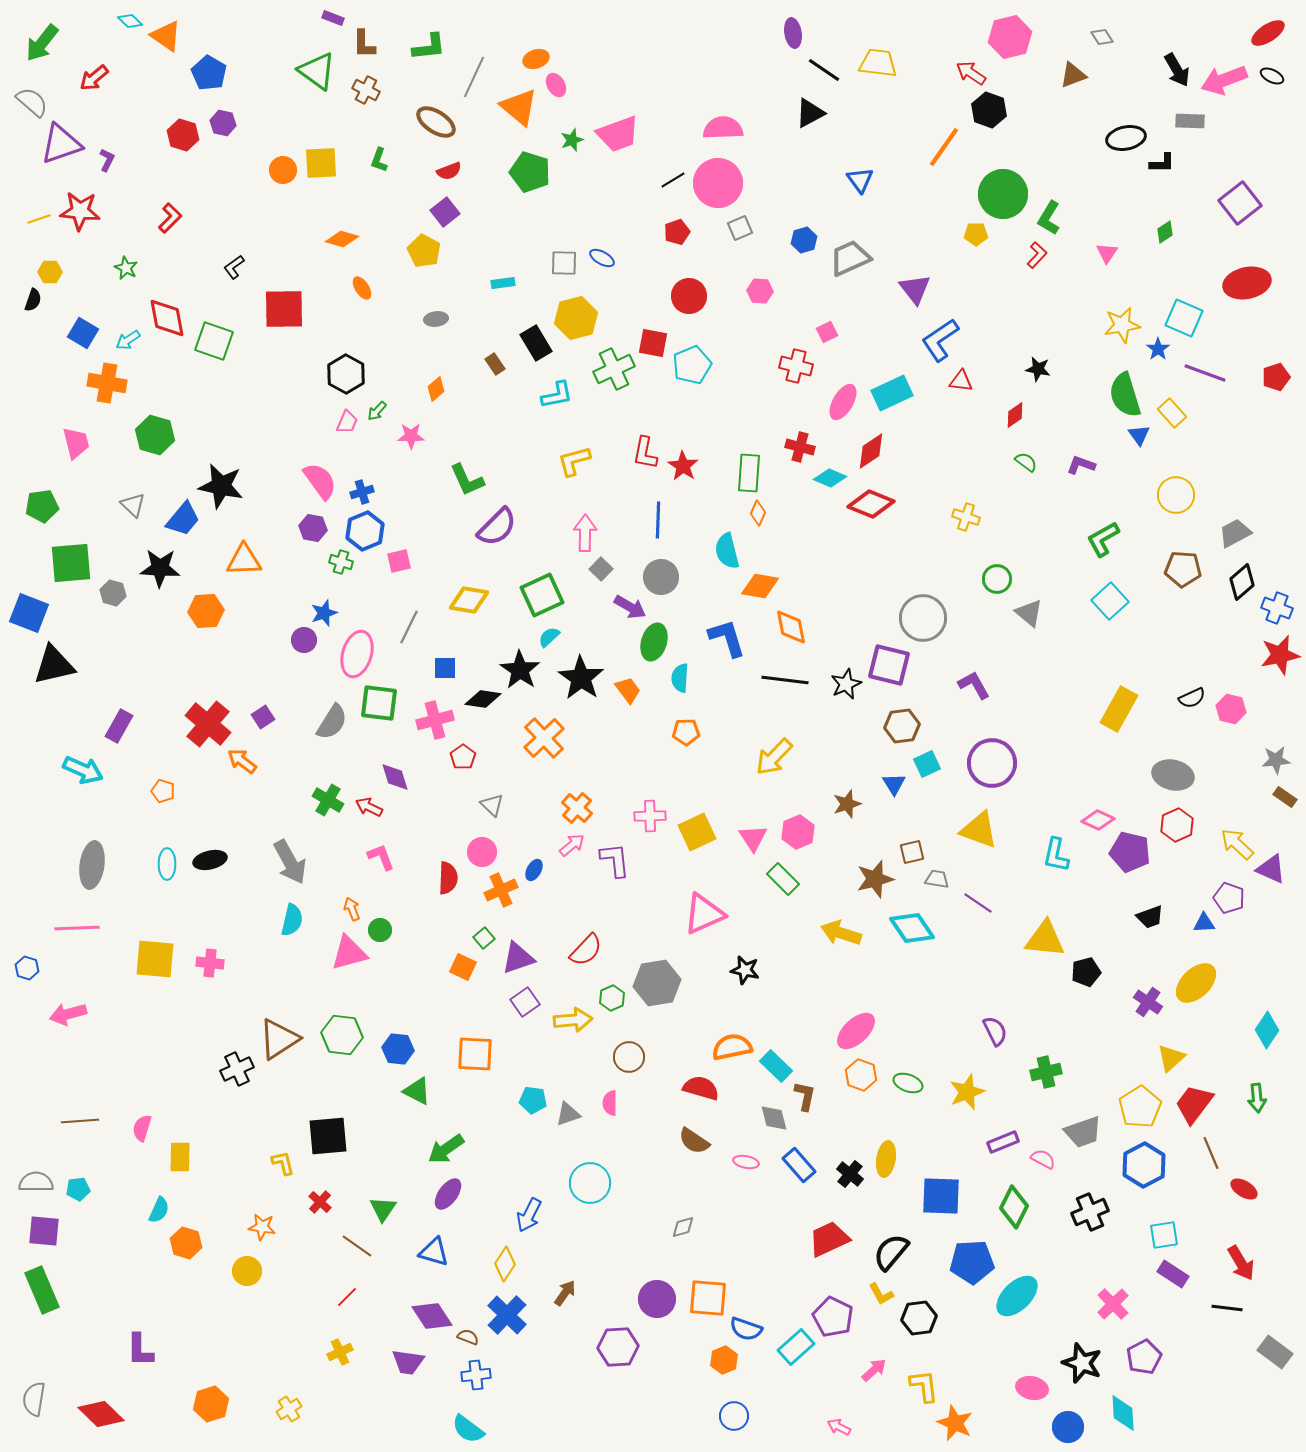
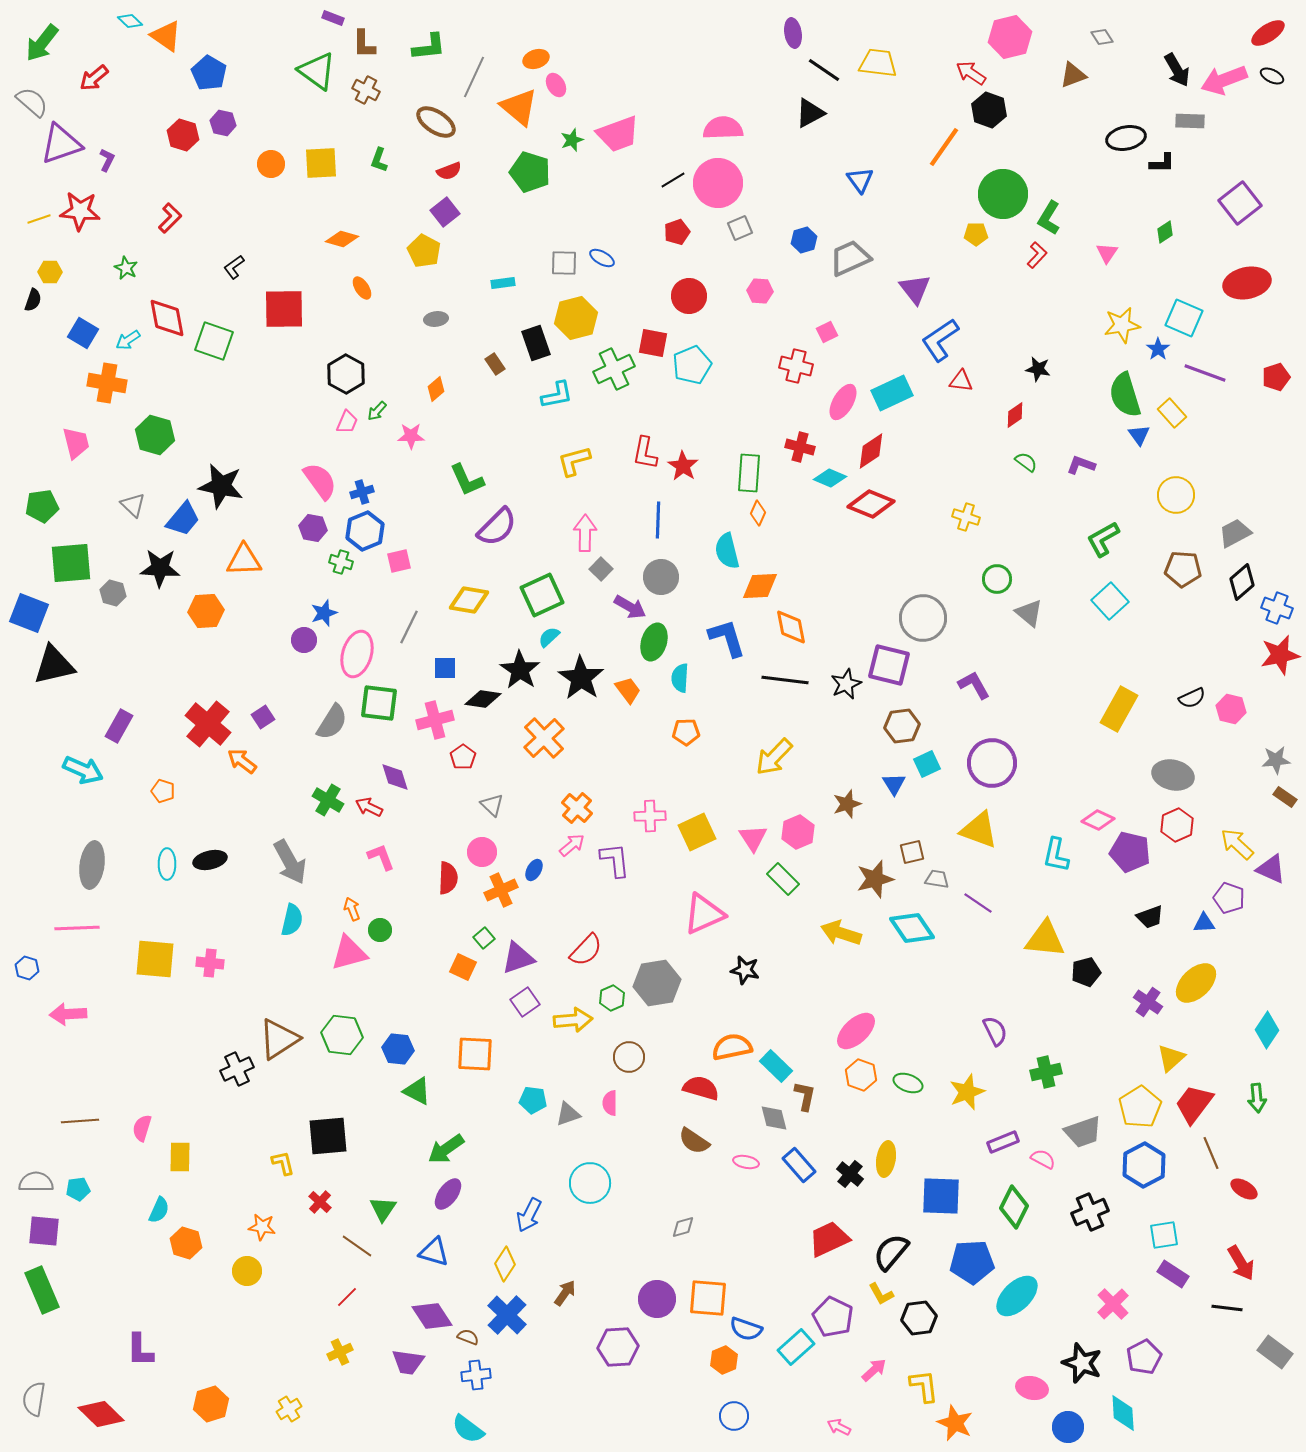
orange circle at (283, 170): moved 12 px left, 6 px up
black rectangle at (536, 343): rotated 12 degrees clockwise
orange diamond at (760, 586): rotated 12 degrees counterclockwise
pink arrow at (68, 1014): rotated 12 degrees clockwise
